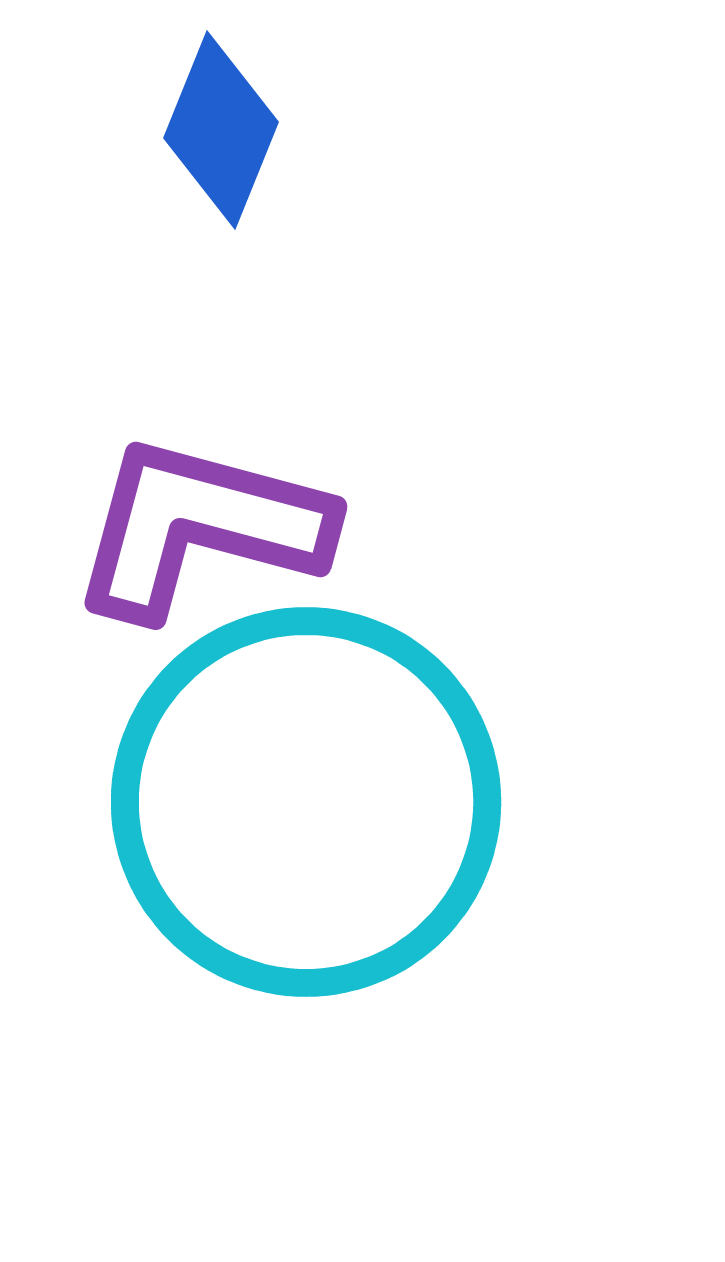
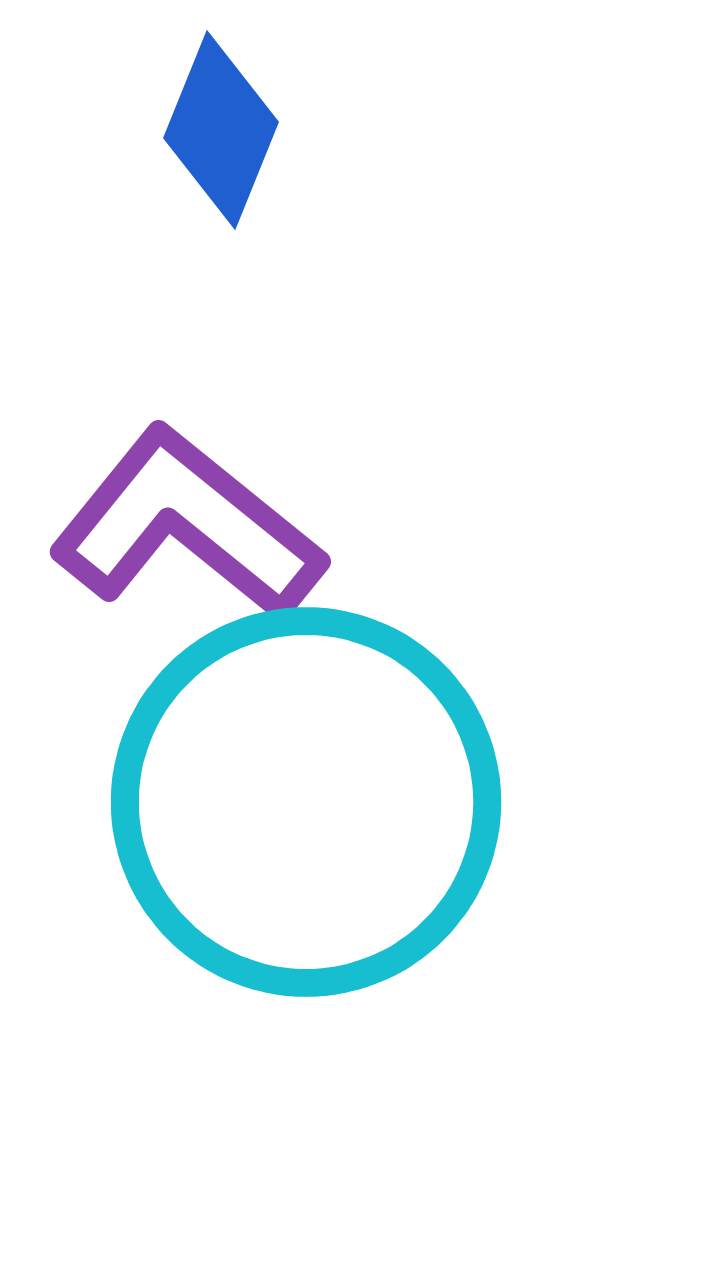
purple L-shape: moved 13 px left, 2 px up; rotated 24 degrees clockwise
